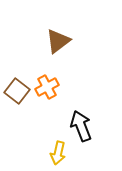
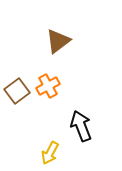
orange cross: moved 1 px right, 1 px up
brown square: rotated 15 degrees clockwise
yellow arrow: moved 8 px left; rotated 15 degrees clockwise
